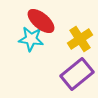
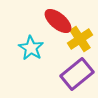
red ellipse: moved 17 px right
cyan star: moved 9 px down; rotated 25 degrees clockwise
